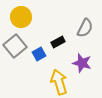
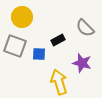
yellow circle: moved 1 px right
gray semicircle: rotated 108 degrees clockwise
black rectangle: moved 2 px up
gray square: rotated 30 degrees counterclockwise
blue square: rotated 32 degrees clockwise
